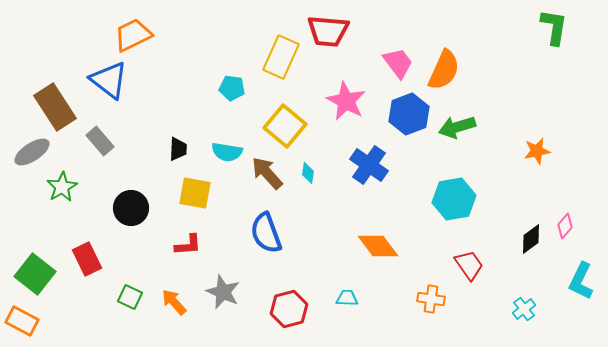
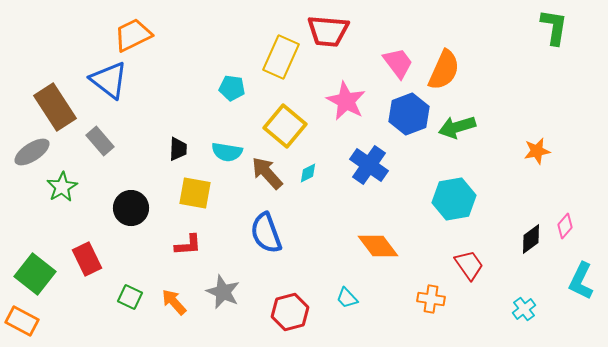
cyan diamond at (308, 173): rotated 55 degrees clockwise
cyan trapezoid at (347, 298): rotated 135 degrees counterclockwise
red hexagon at (289, 309): moved 1 px right, 3 px down
